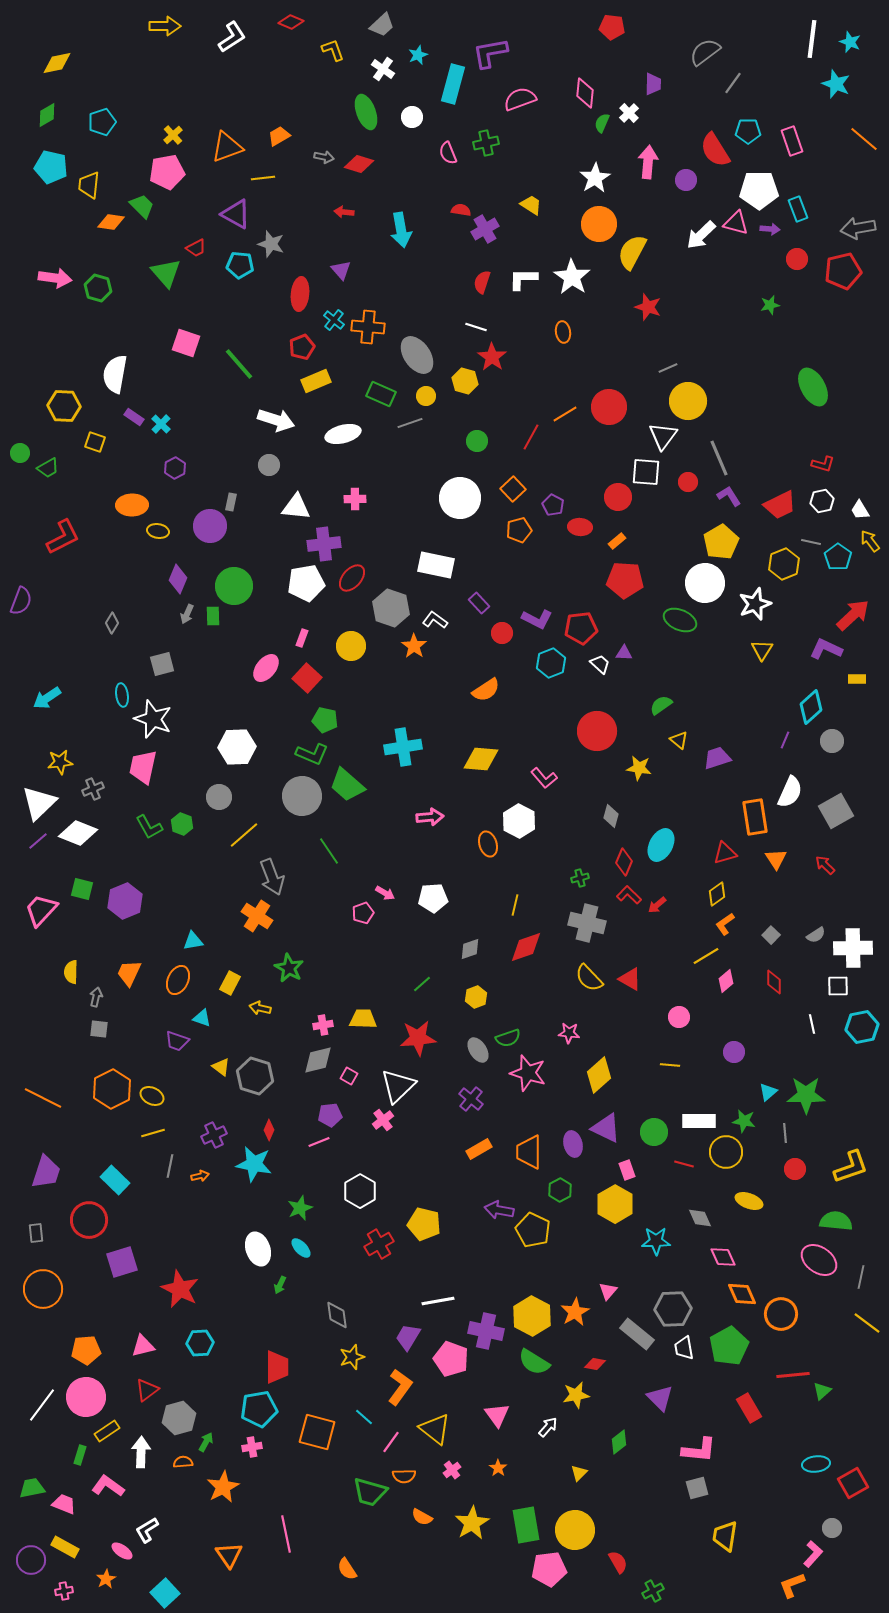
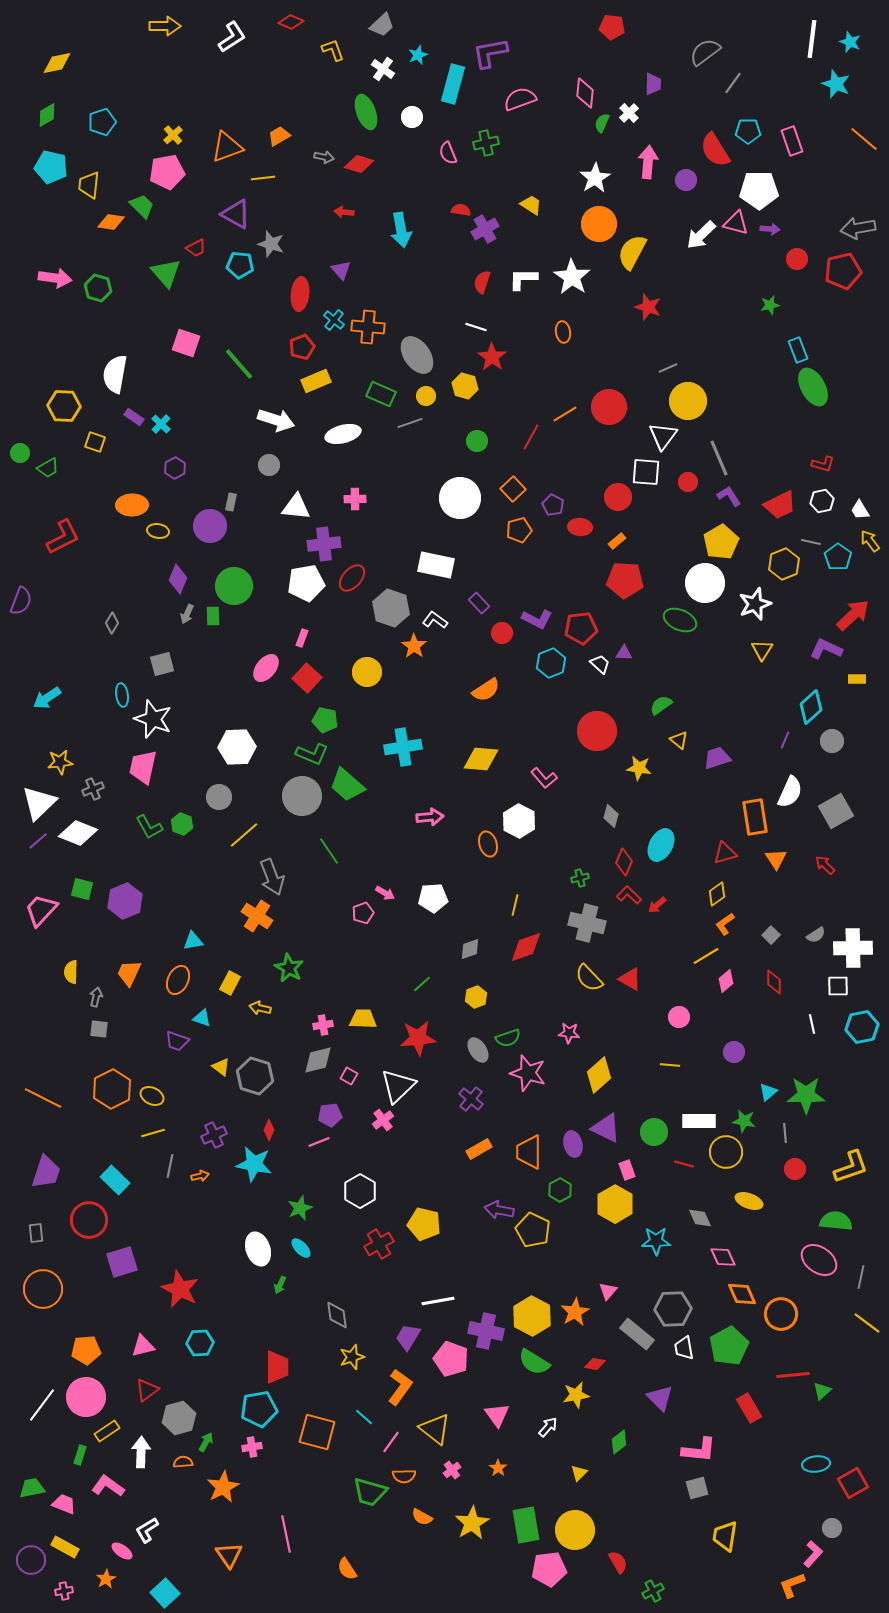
cyan rectangle at (798, 209): moved 141 px down
yellow hexagon at (465, 381): moved 5 px down
yellow circle at (351, 646): moved 16 px right, 26 px down
